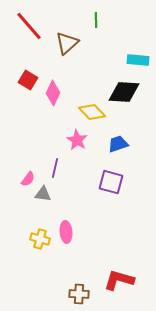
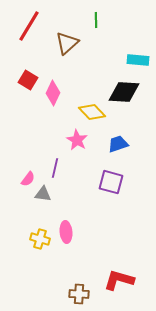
red line: rotated 72 degrees clockwise
